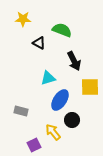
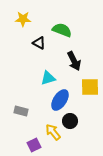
black circle: moved 2 px left, 1 px down
